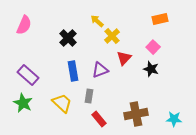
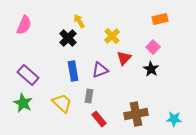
yellow arrow: moved 18 px left; rotated 16 degrees clockwise
black star: rotated 14 degrees clockwise
